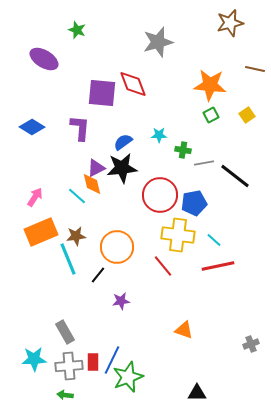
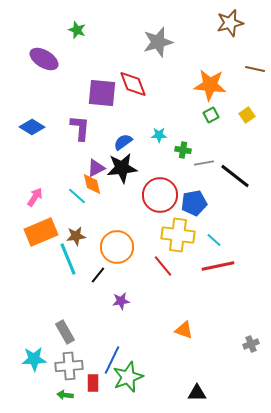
red rectangle at (93, 362): moved 21 px down
